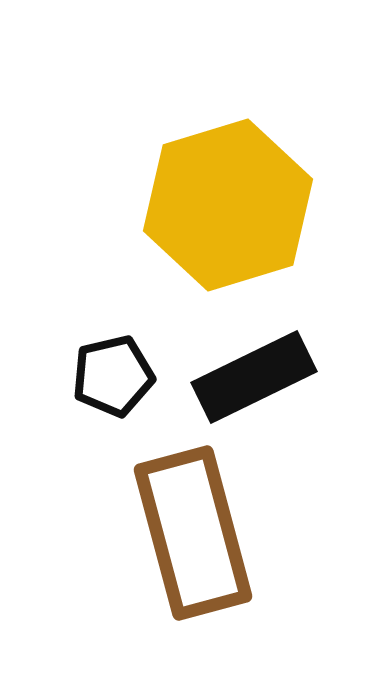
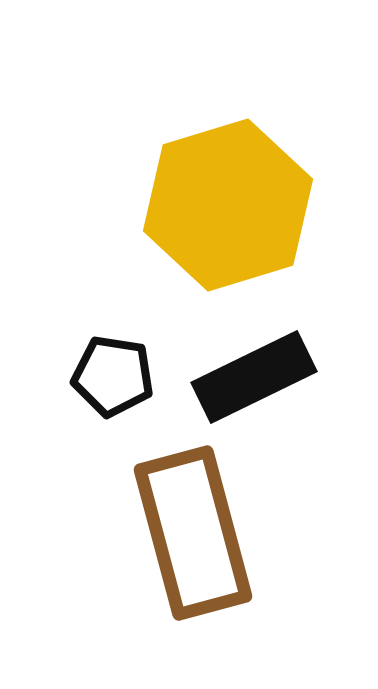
black pentagon: rotated 22 degrees clockwise
